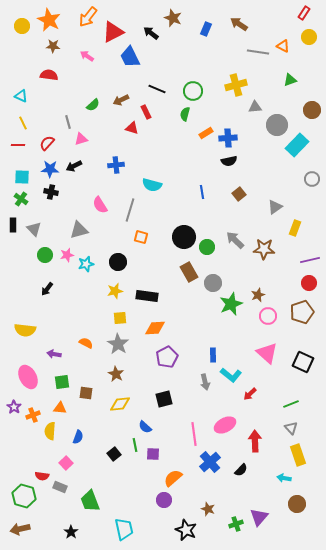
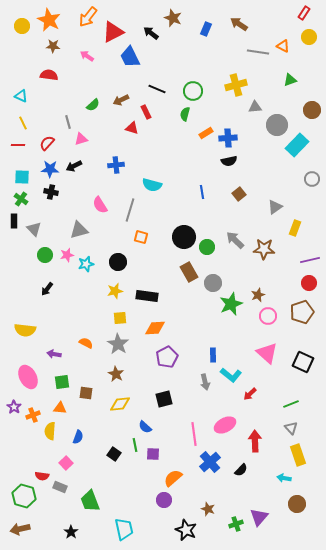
black rectangle at (13, 225): moved 1 px right, 4 px up
black square at (114, 454): rotated 16 degrees counterclockwise
